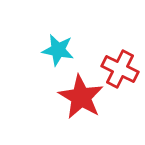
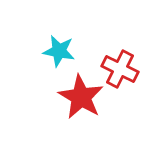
cyan star: moved 1 px right, 1 px down
